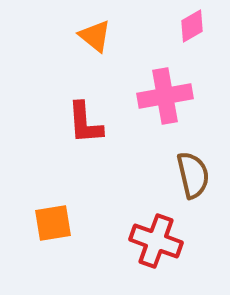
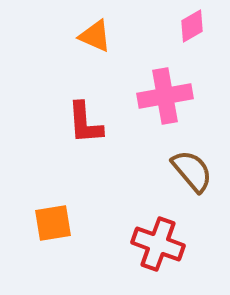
orange triangle: rotated 15 degrees counterclockwise
brown semicircle: moved 1 px left, 4 px up; rotated 27 degrees counterclockwise
red cross: moved 2 px right, 3 px down
